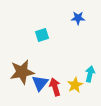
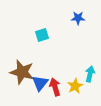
brown star: rotated 25 degrees clockwise
yellow star: moved 1 px down
